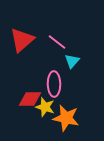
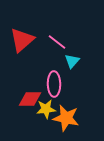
yellow star: moved 1 px right, 2 px down; rotated 24 degrees counterclockwise
